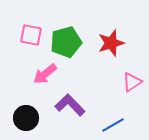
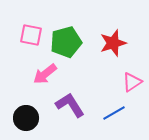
red star: moved 2 px right
purple L-shape: rotated 12 degrees clockwise
blue line: moved 1 px right, 12 px up
